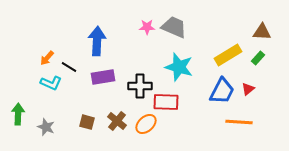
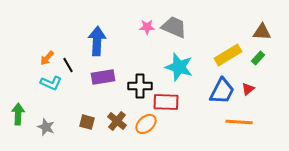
black line: moved 1 px left, 2 px up; rotated 28 degrees clockwise
